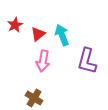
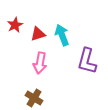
red triangle: rotated 21 degrees clockwise
pink arrow: moved 3 px left, 2 px down
